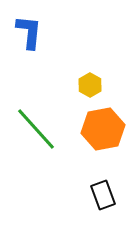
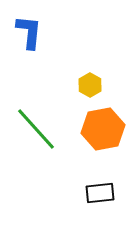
black rectangle: moved 3 px left, 2 px up; rotated 76 degrees counterclockwise
